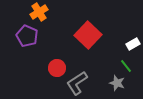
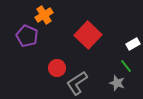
orange cross: moved 5 px right, 3 px down
